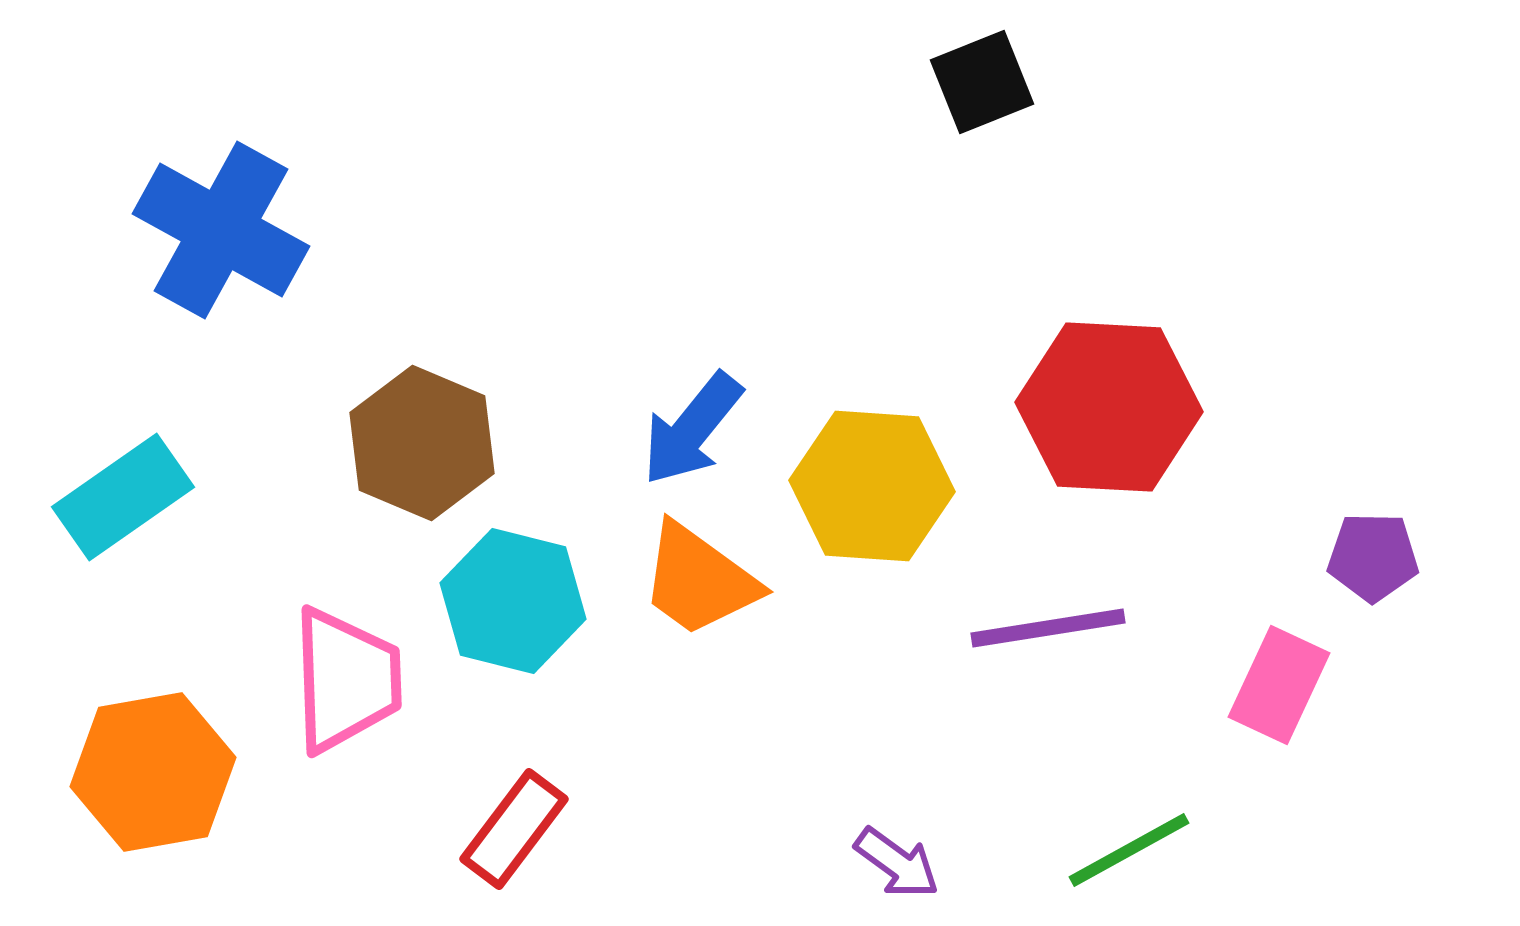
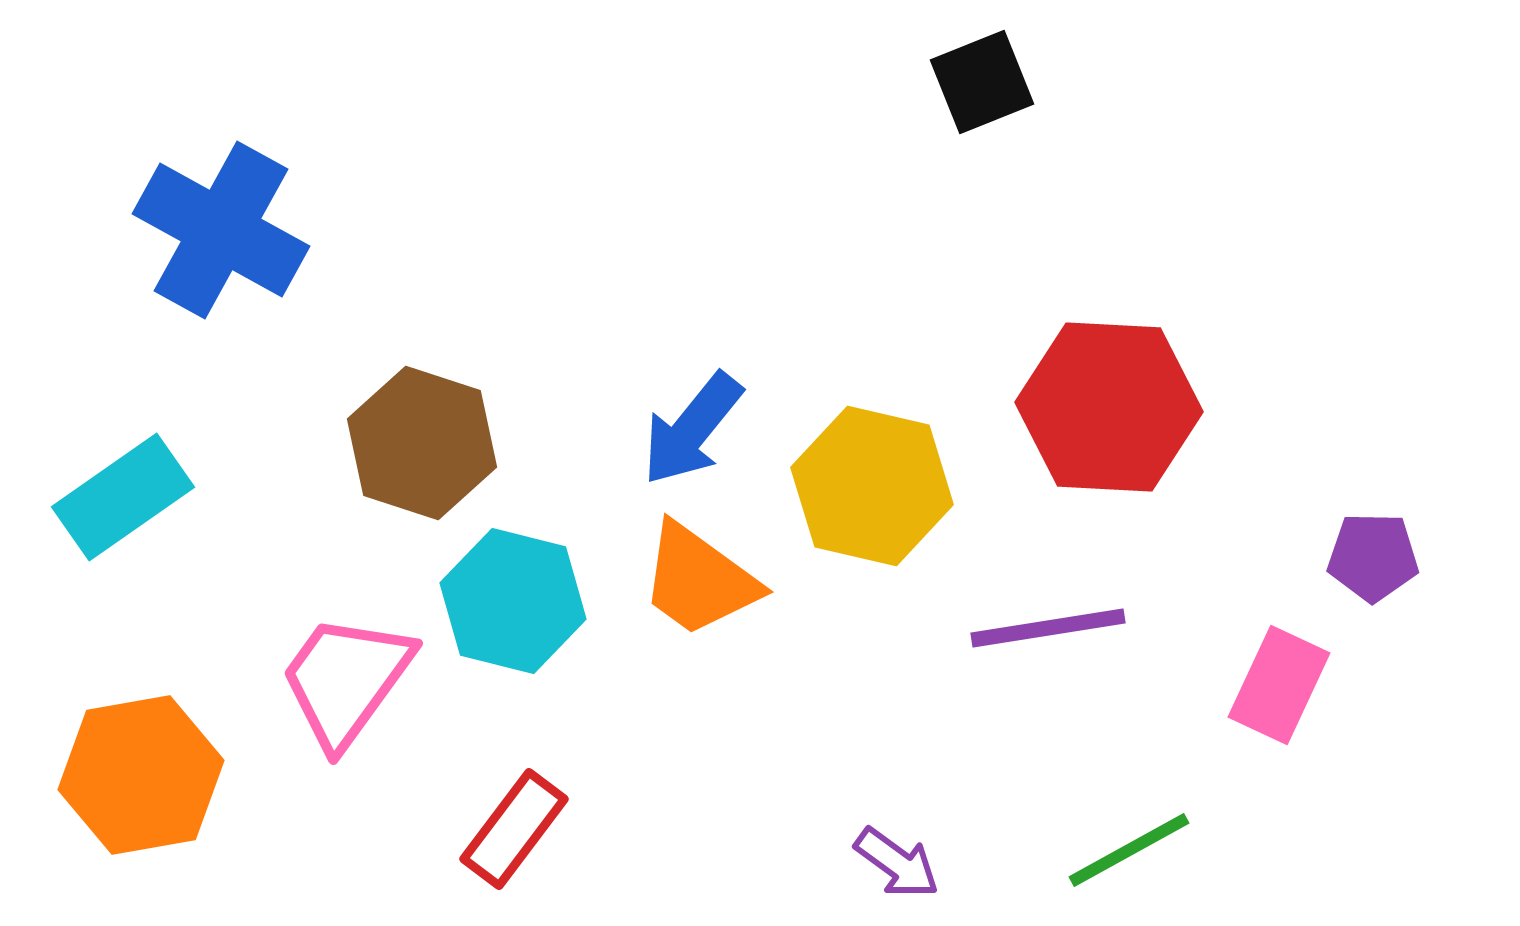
brown hexagon: rotated 5 degrees counterclockwise
yellow hexagon: rotated 9 degrees clockwise
pink trapezoid: rotated 142 degrees counterclockwise
orange hexagon: moved 12 px left, 3 px down
